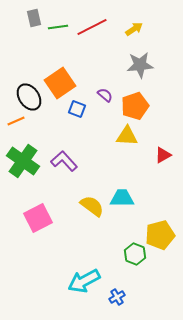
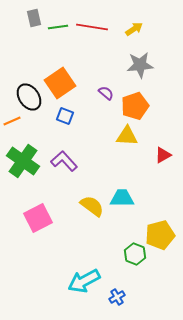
red line: rotated 36 degrees clockwise
purple semicircle: moved 1 px right, 2 px up
blue square: moved 12 px left, 7 px down
orange line: moved 4 px left
